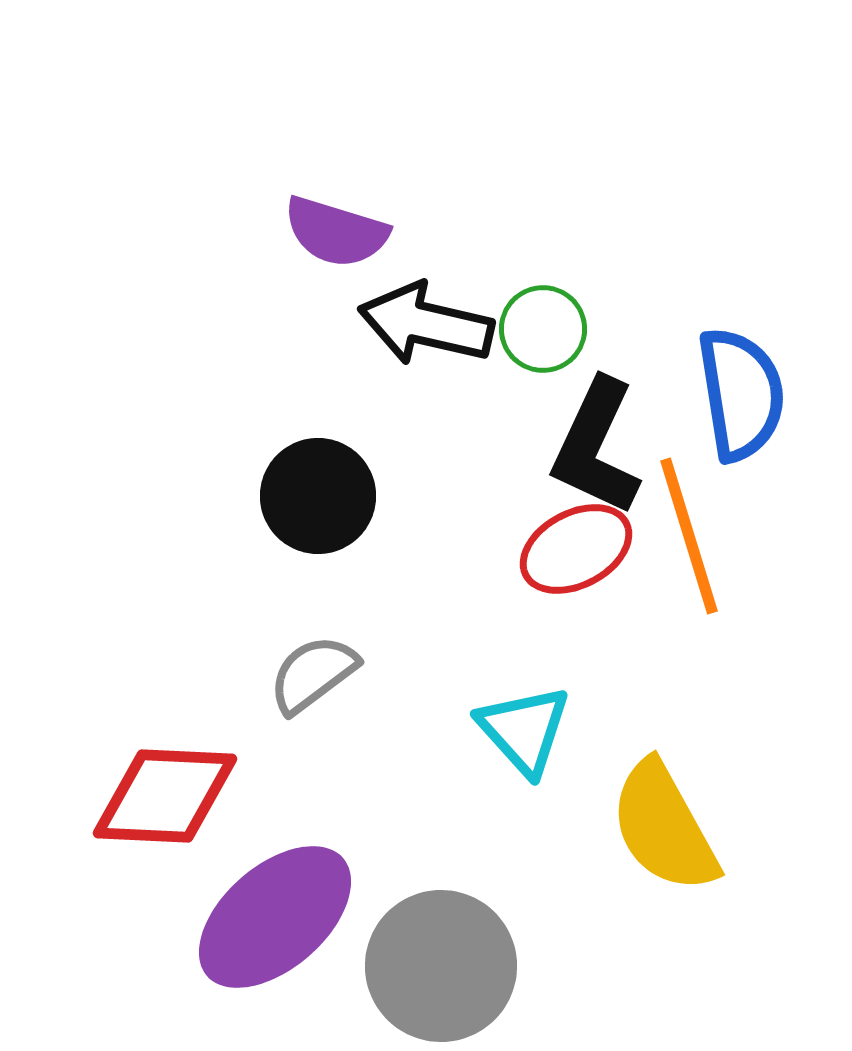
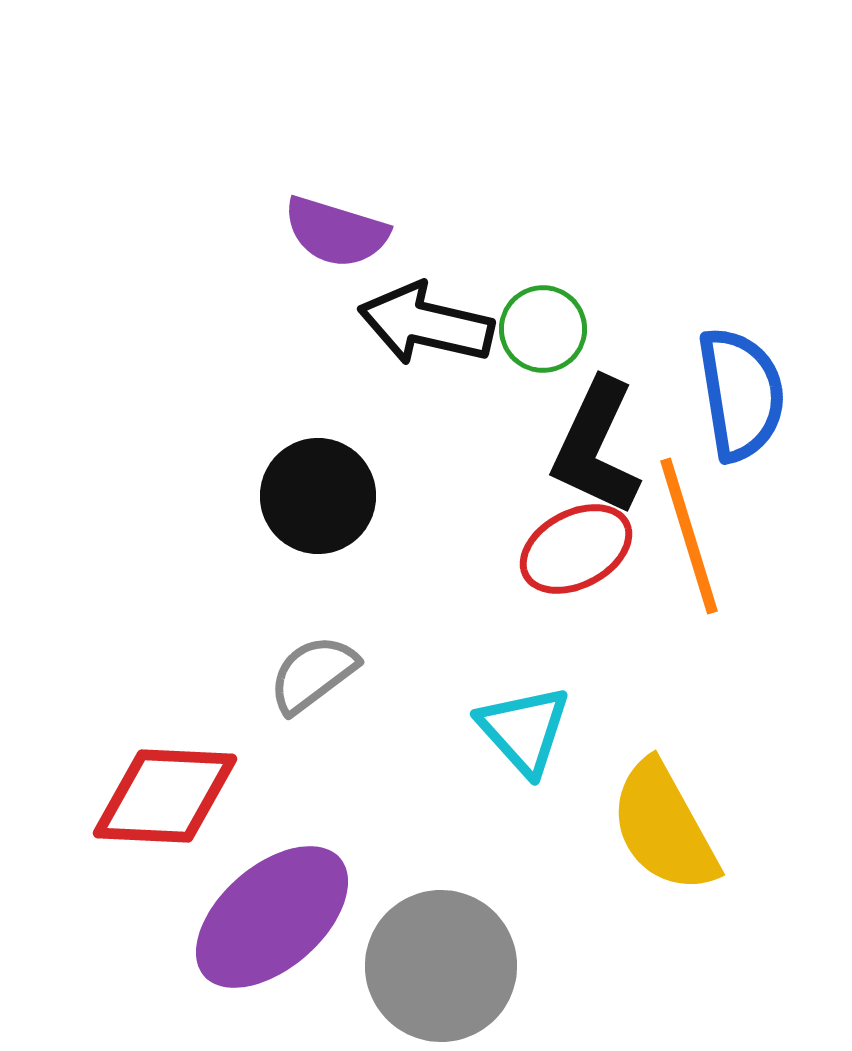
purple ellipse: moved 3 px left
